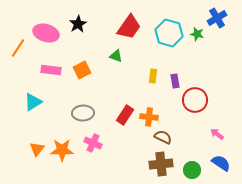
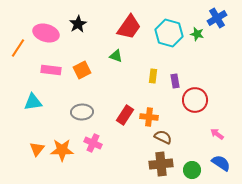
cyan triangle: rotated 24 degrees clockwise
gray ellipse: moved 1 px left, 1 px up
